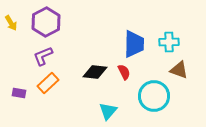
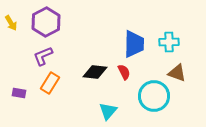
brown triangle: moved 2 px left, 3 px down
orange rectangle: moved 2 px right; rotated 15 degrees counterclockwise
